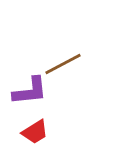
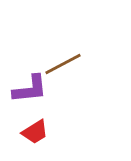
purple L-shape: moved 2 px up
